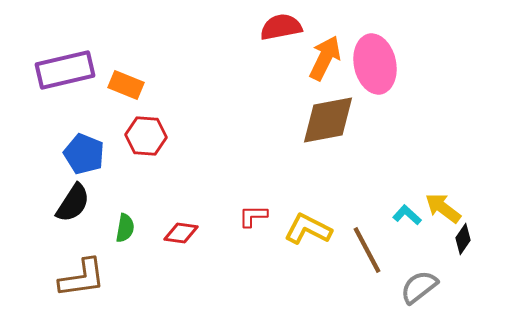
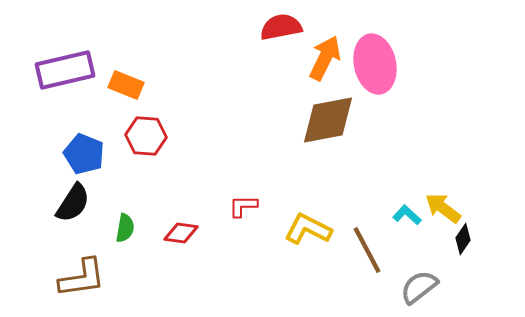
red L-shape: moved 10 px left, 10 px up
